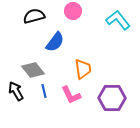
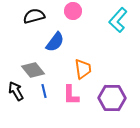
cyan L-shape: rotated 100 degrees counterclockwise
pink L-shape: rotated 25 degrees clockwise
